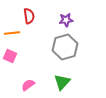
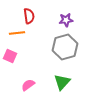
orange line: moved 5 px right
